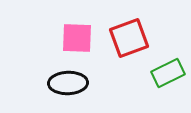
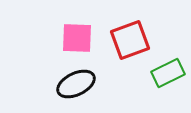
red square: moved 1 px right, 2 px down
black ellipse: moved 8 px right, 1 px down; rotated 24 degrees counterclockwise
